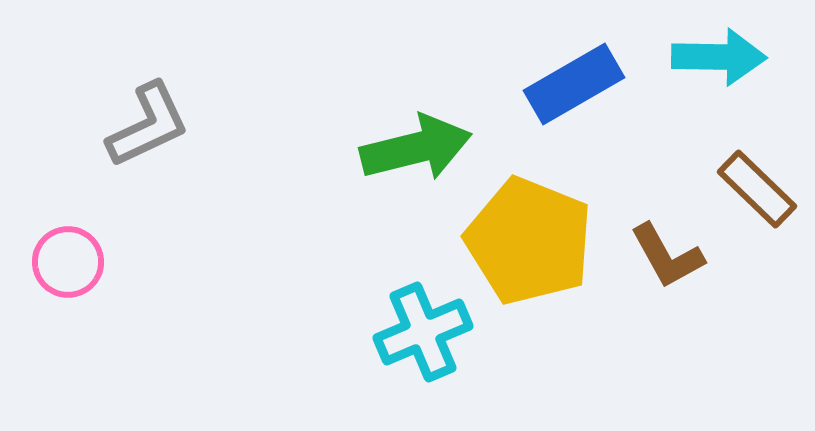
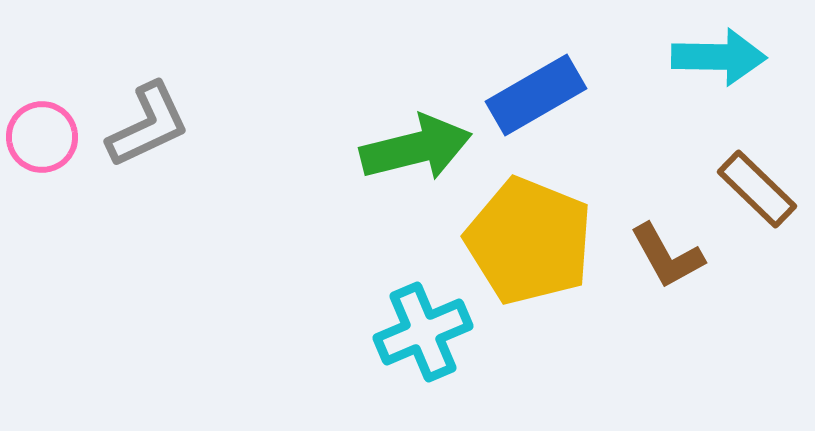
blue rectangle: moved 38 px left, 11 px down
pink circle: moved 26 px left, 125 px up
